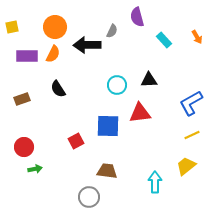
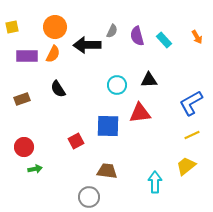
purple semicircle: moved 19 px down
